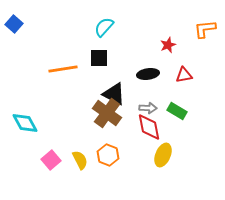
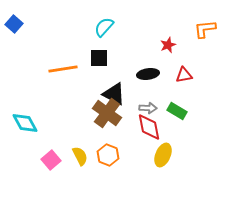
yellow semicircle: moved 4 px up
